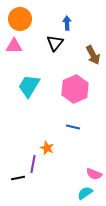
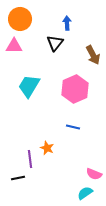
purple line: moved 3 px left, 5 px up; rotated 18 degrees counterclockwise
